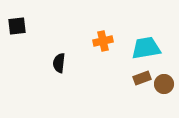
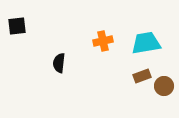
cyan trapezoid: moved 5 px up
brown rectangle: moved 2 px up
brown circle: moved 2 px down
